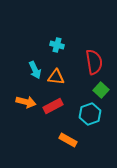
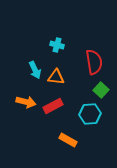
cyan hexagon: rotated 15 degrees clockwise
